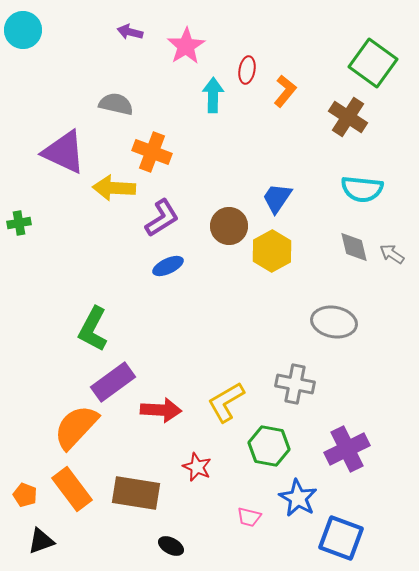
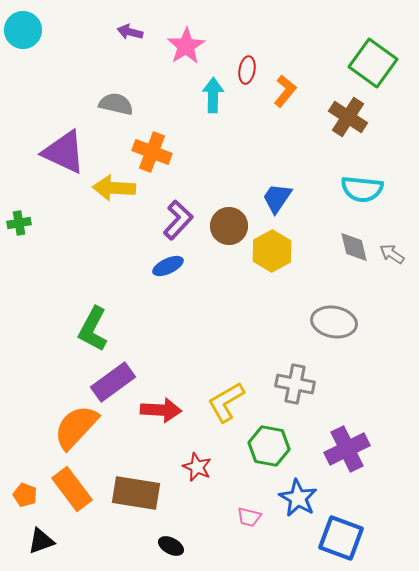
purple L-shape: moved 16 px right, 2 px down; rotated 15 degrees counterclockwise
